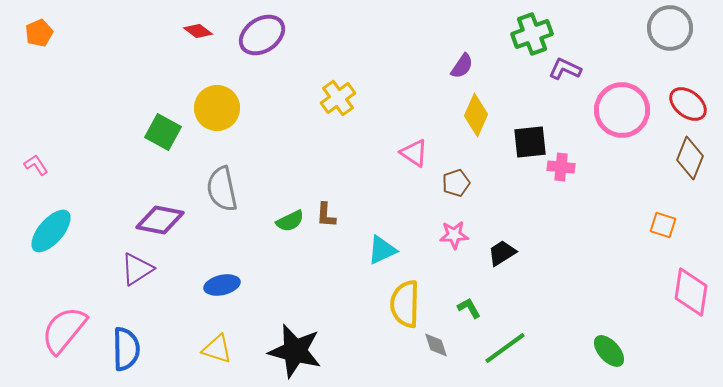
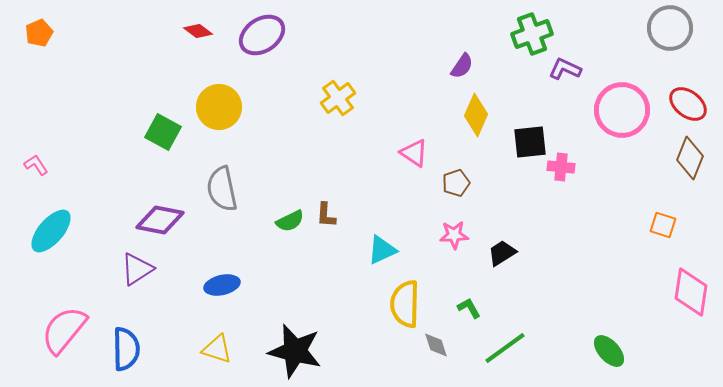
yellow circle: moved 2 px right, 1 px up
